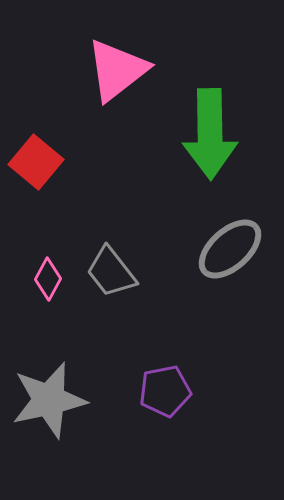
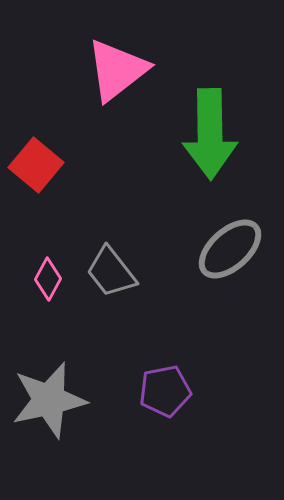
red square: moved 3 px down
